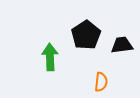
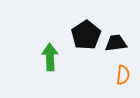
black trapezoid: moved 6 px left, 2 px up
orange semicircle: moved 22 px right, 7 px up
